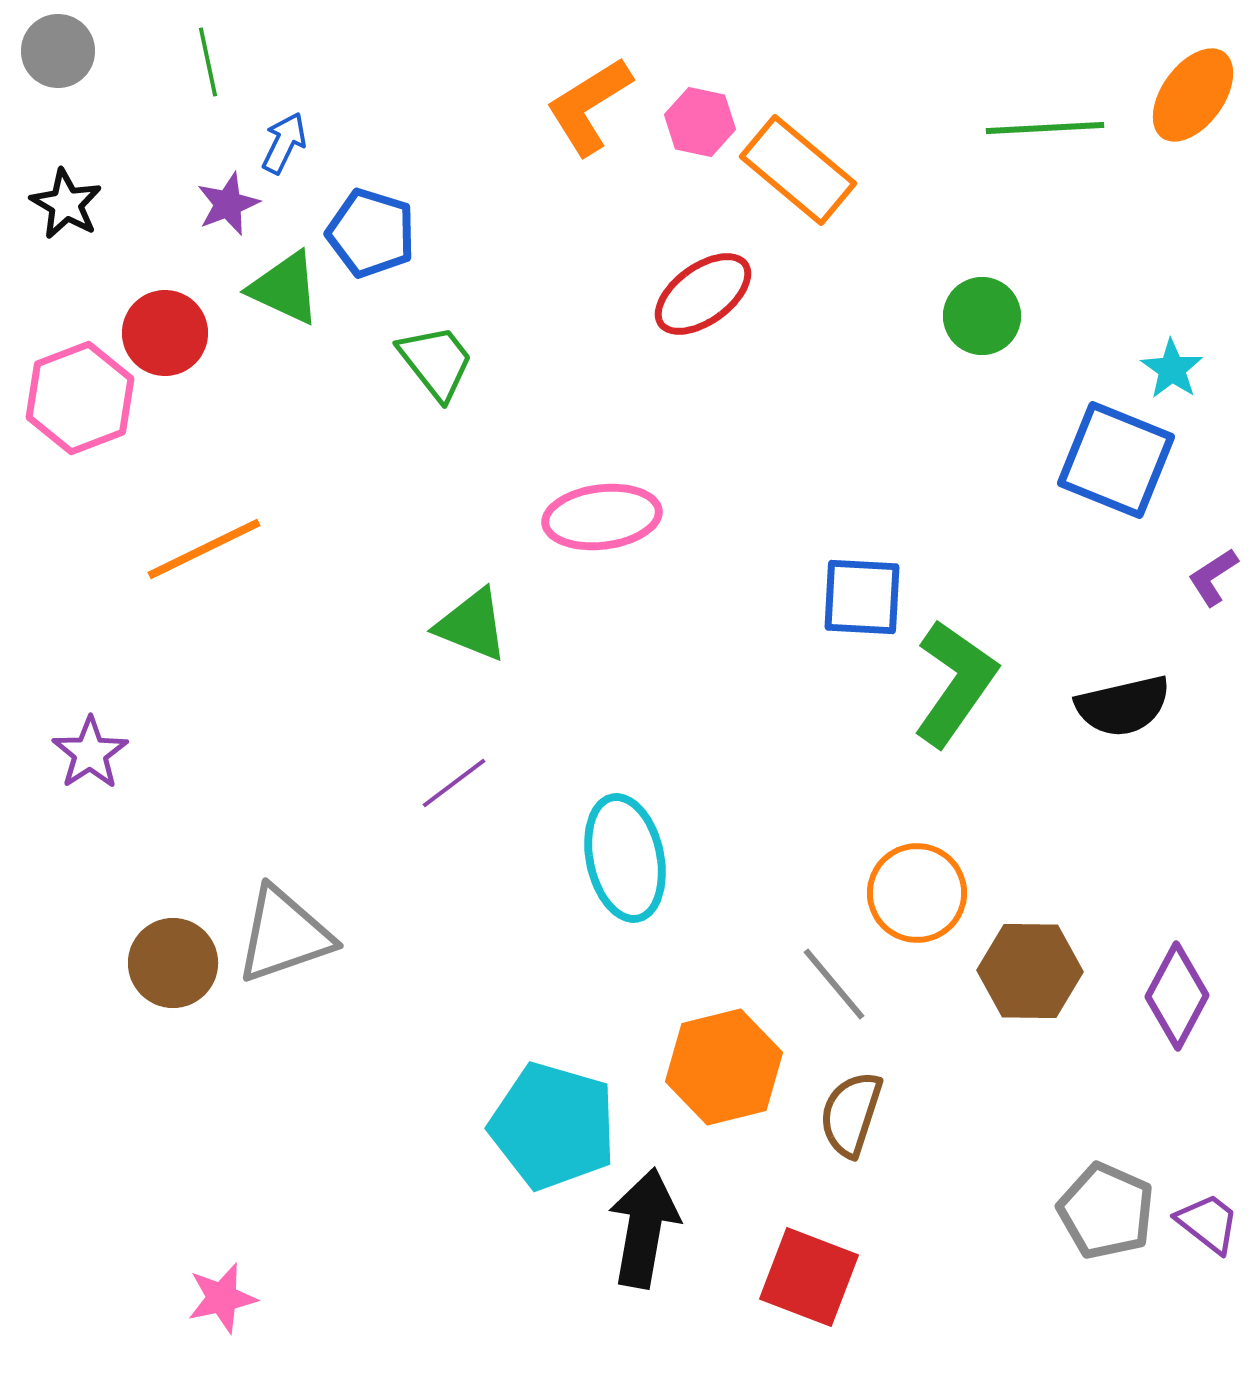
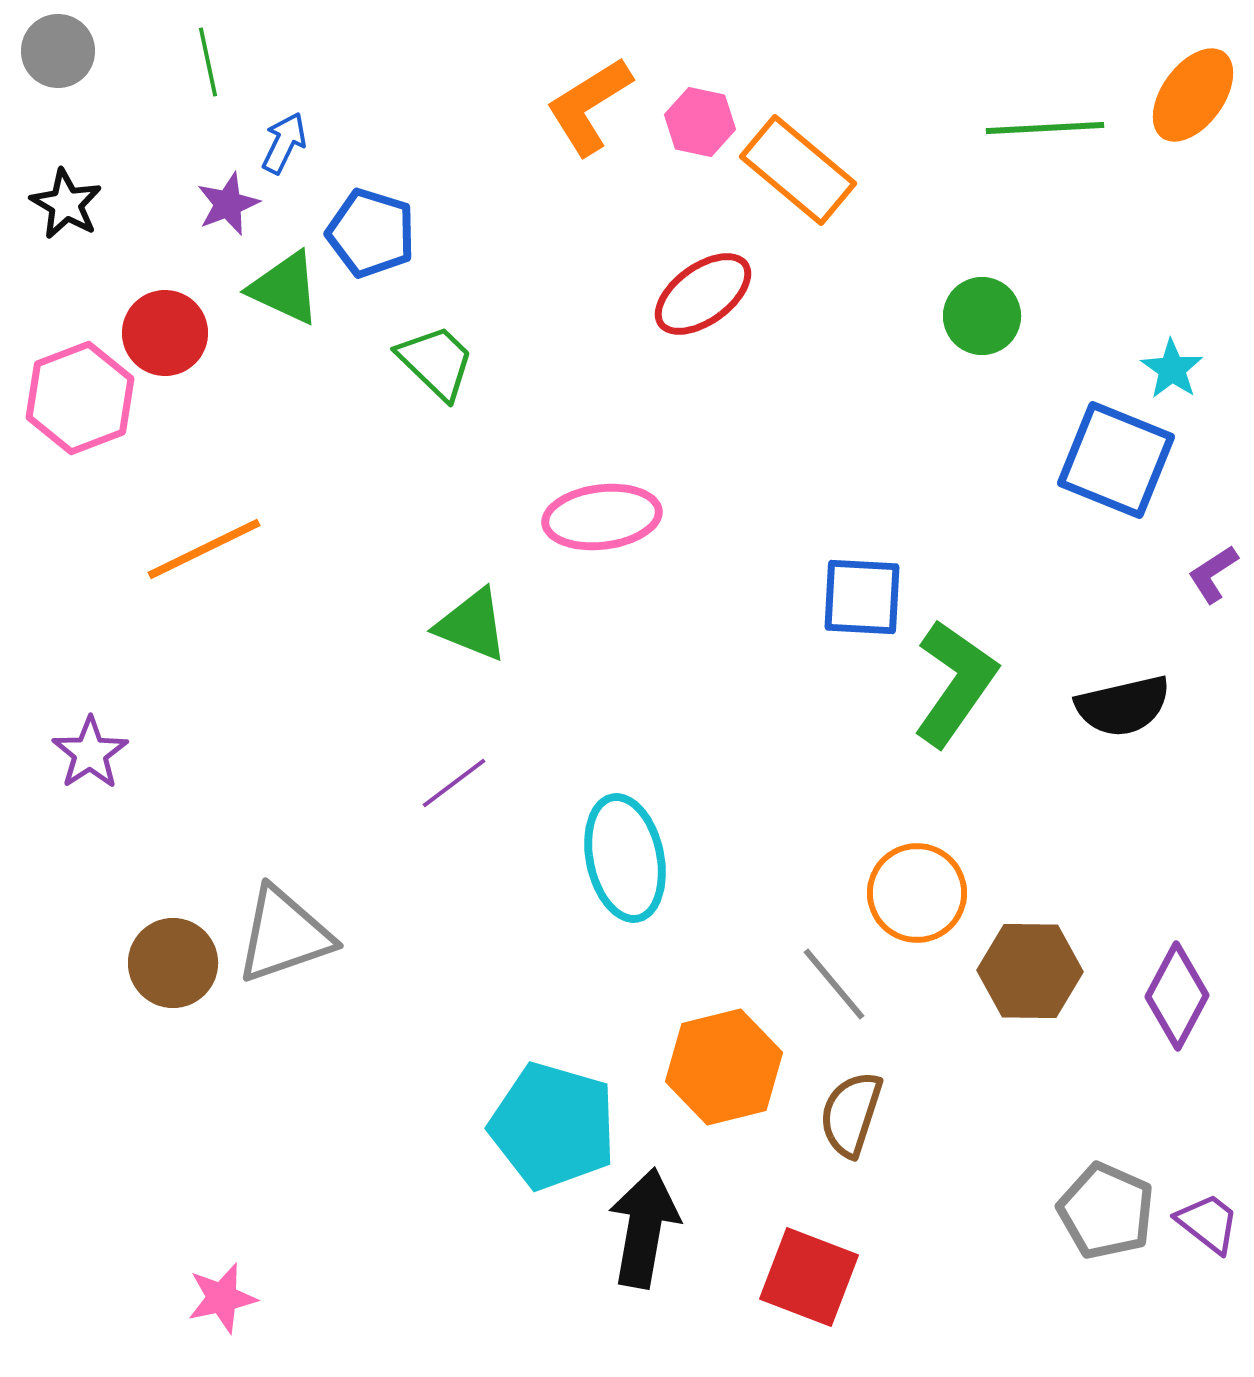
green trapezoid at (436, 362): rotated 8 degrees counterclockwise
purple L-shape at (1213, 577): moved 3 px up
